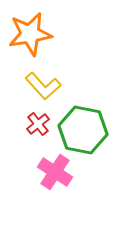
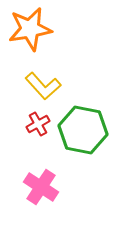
orange star: moved 5 px up
red cross: rotated 10 degrees clockwise
pink cross: moved 14 px left, 15 px down
